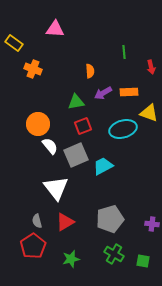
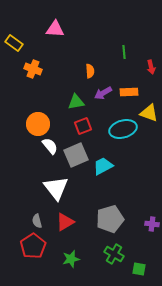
green square: moved 4 px left, 8 px down
